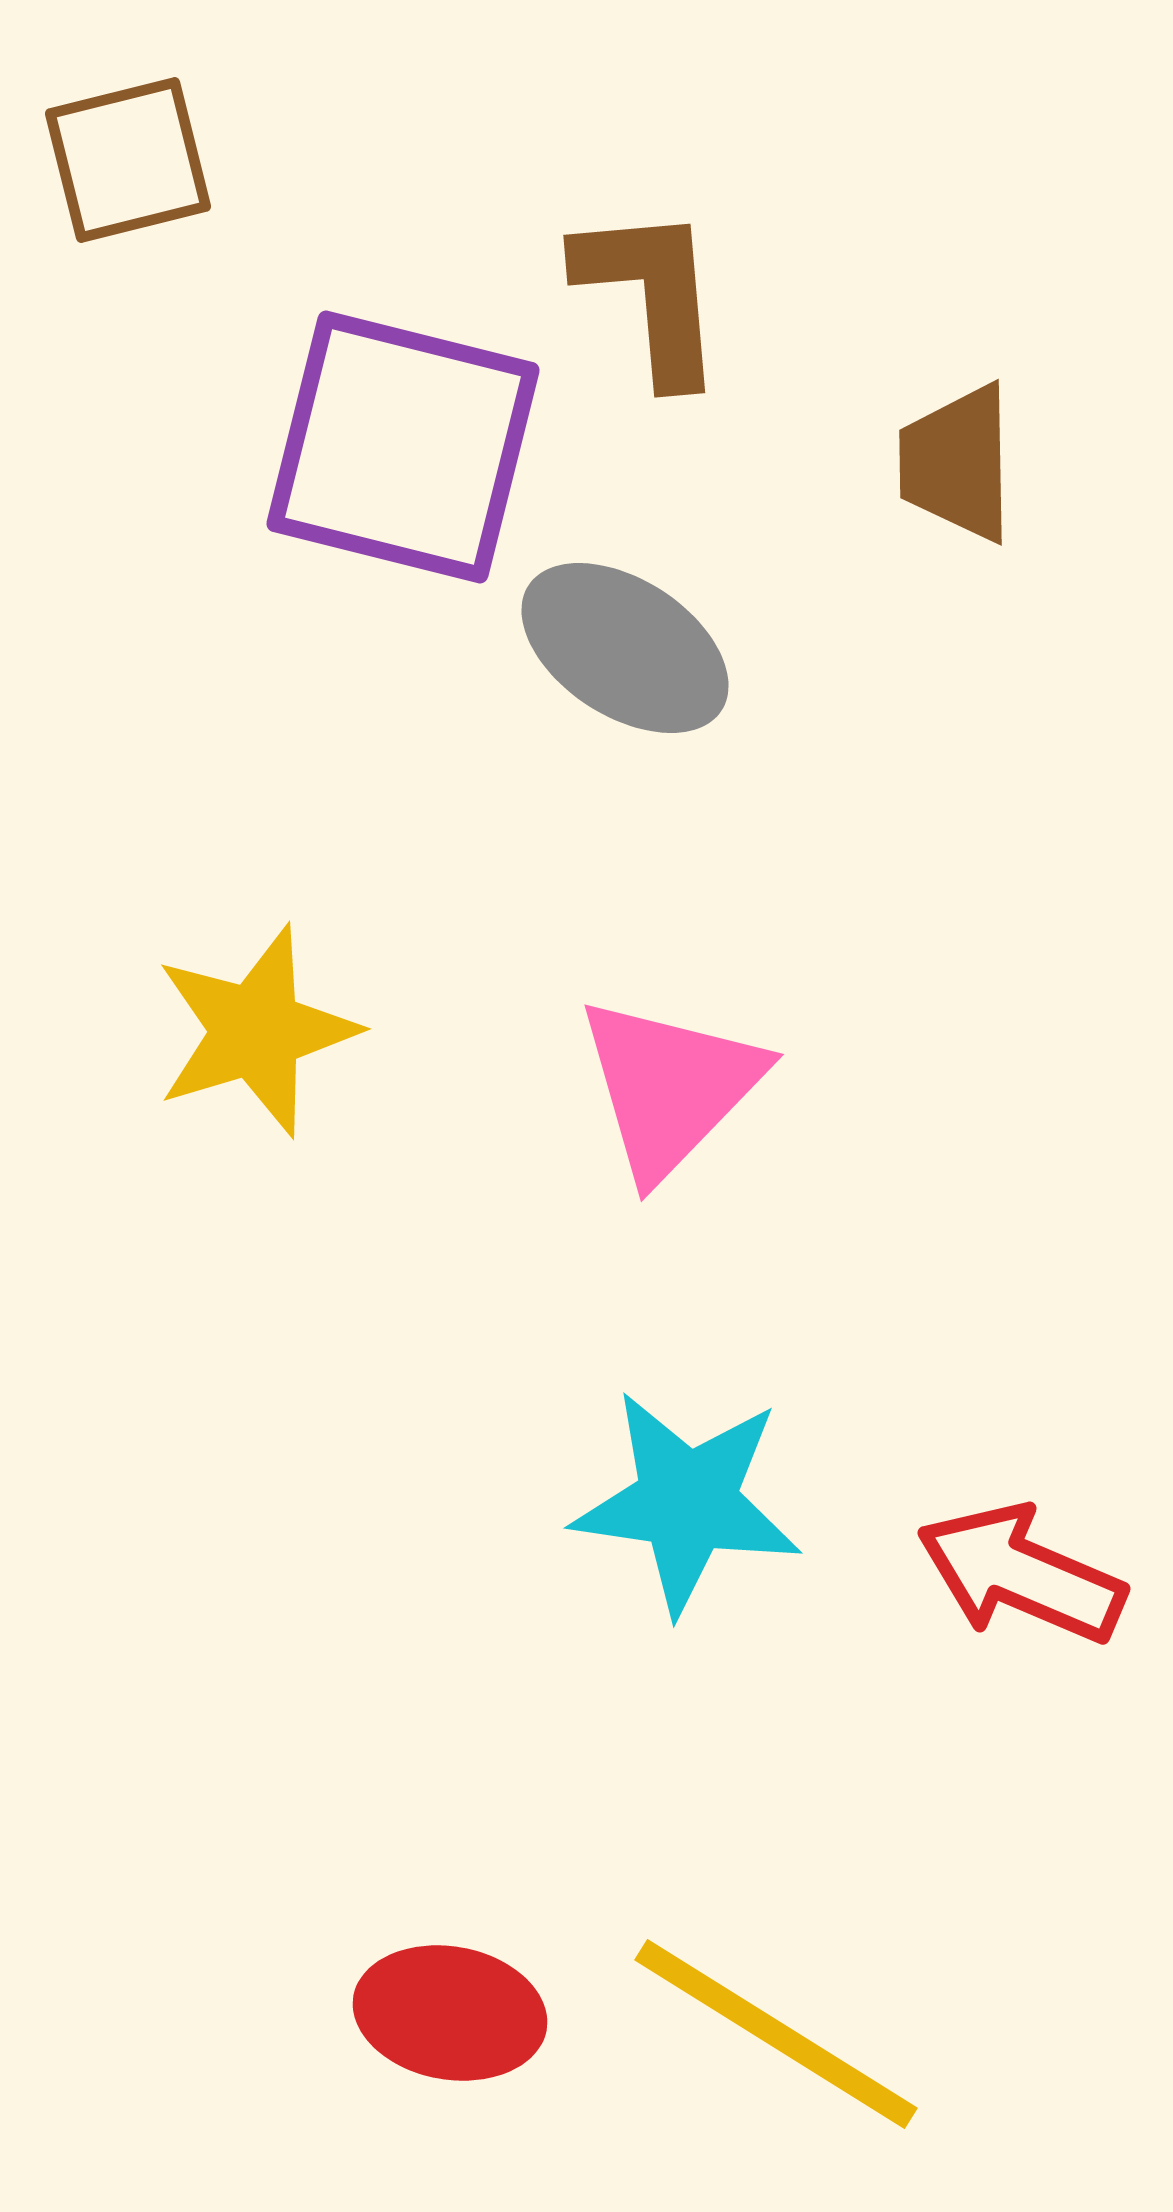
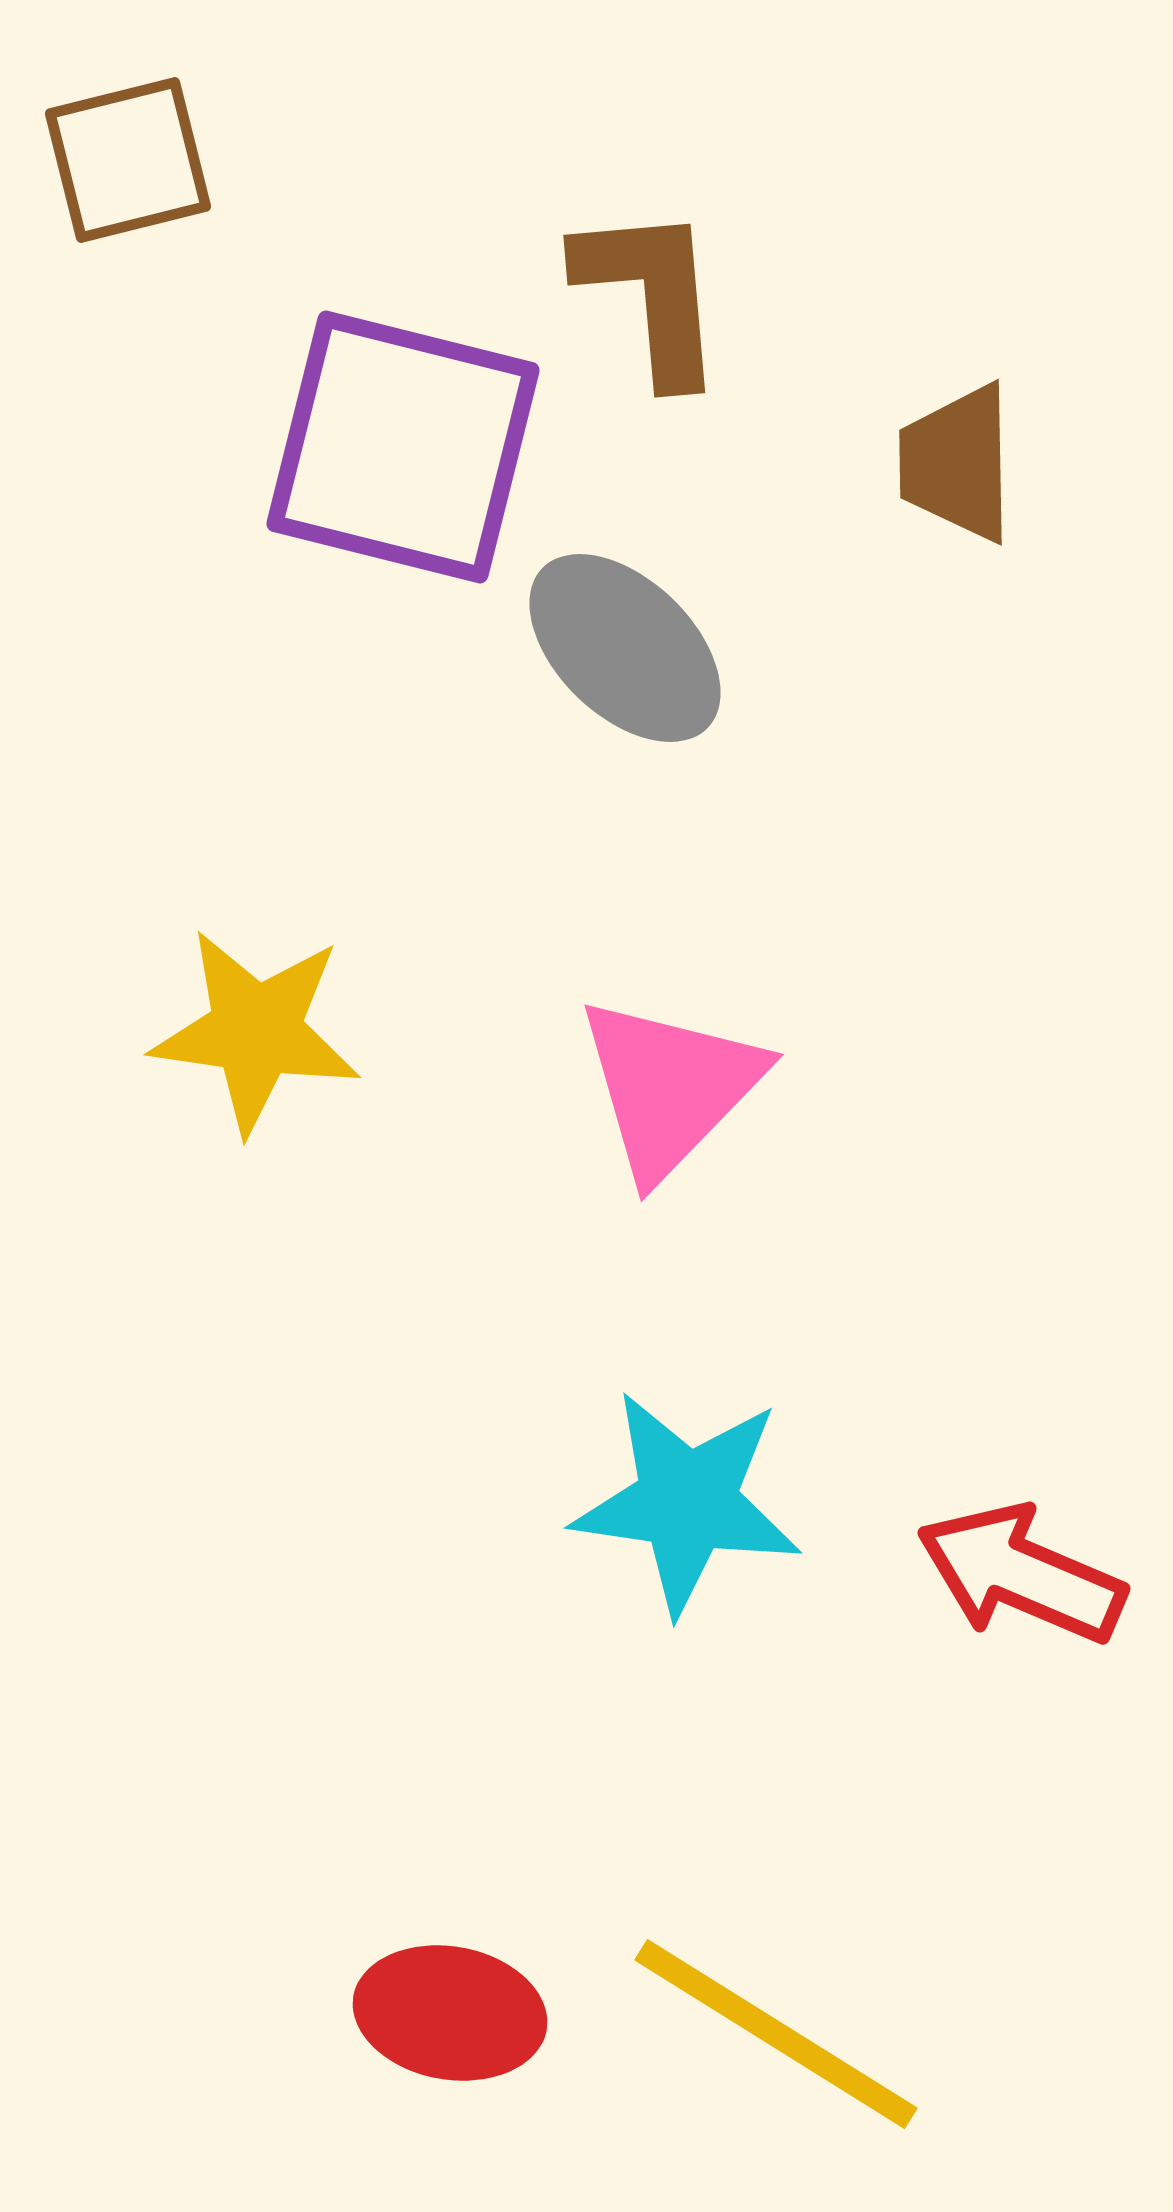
gray ellipse: rotated 11 degrees clockwise
yellow star: rotated 25 degrees clockwise
